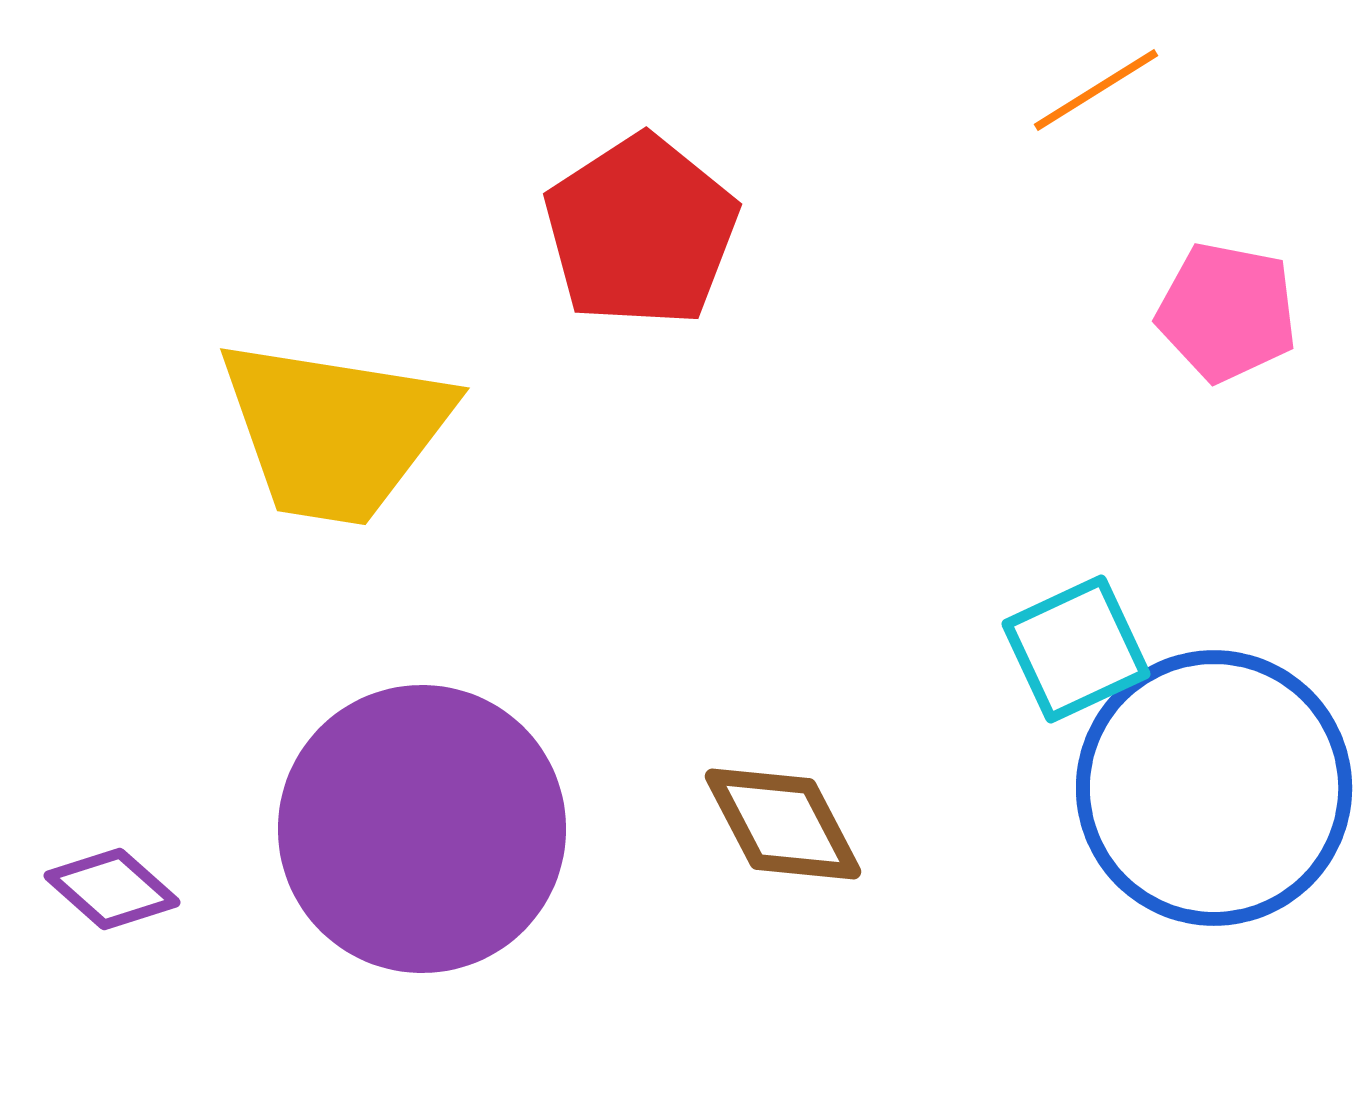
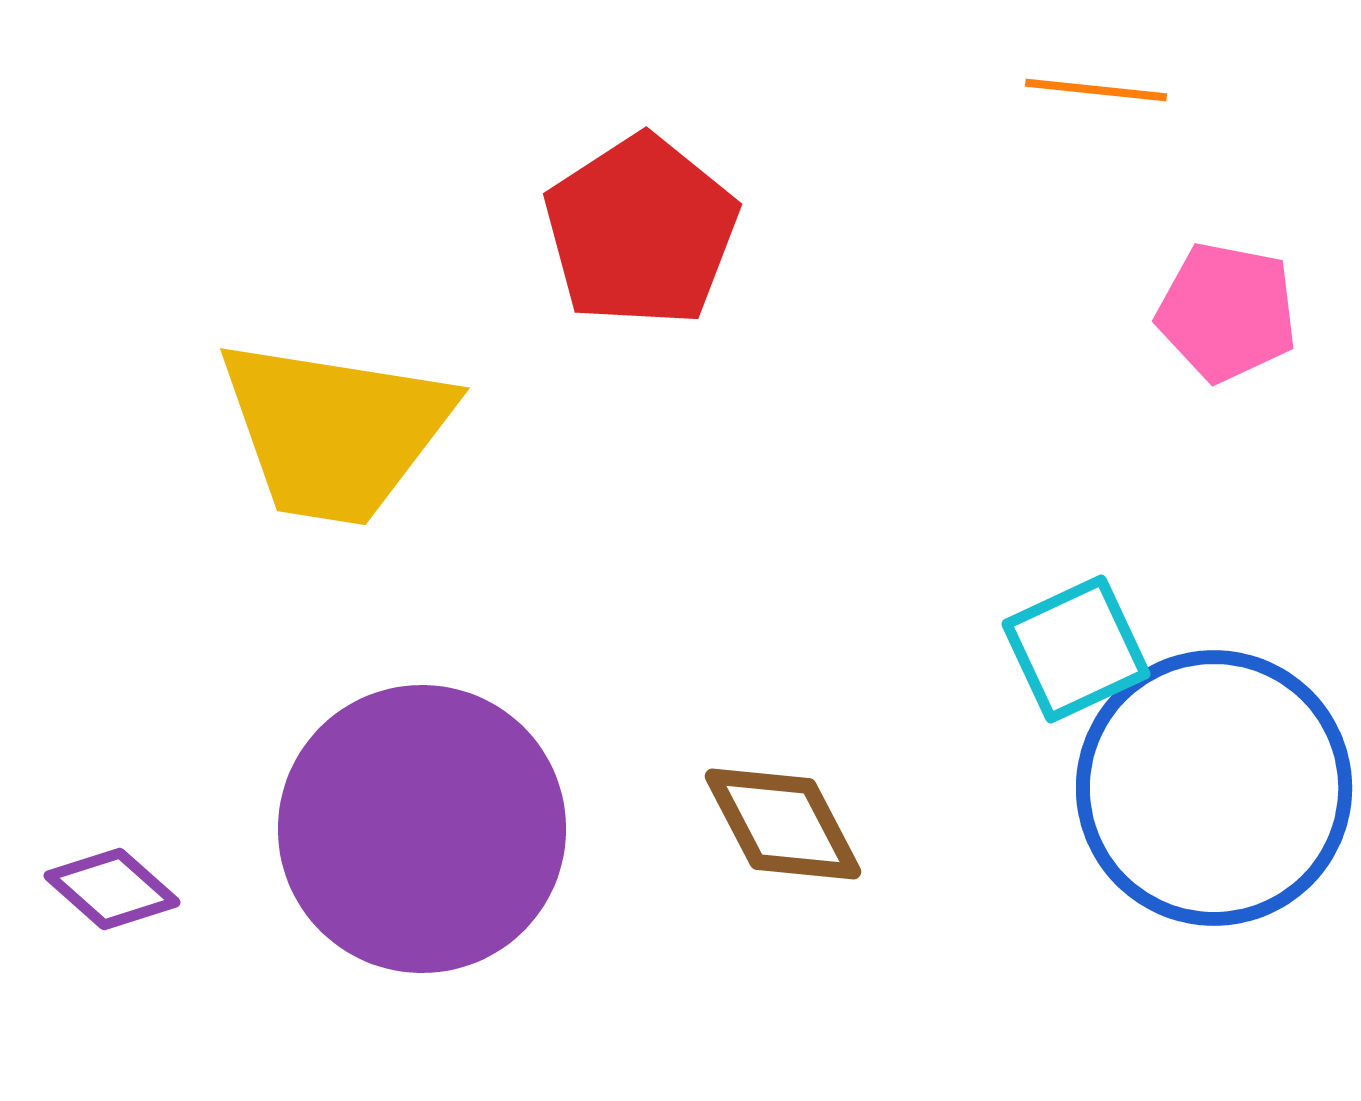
orange line: rotated 38 degrees clockwise
